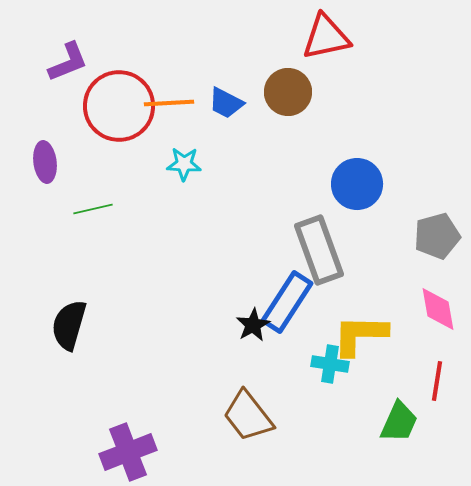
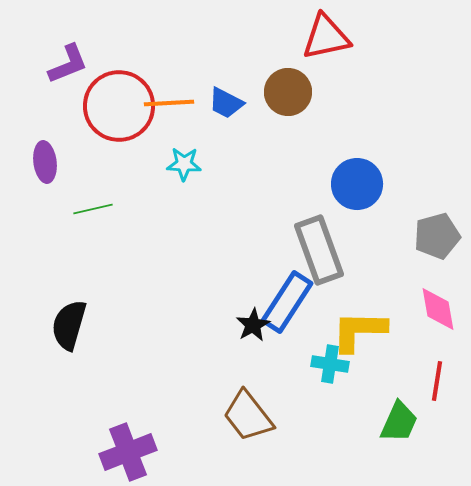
purple L-shape: moved 2 px down
yellow L-shape: moved 1 px left, 4 px up
